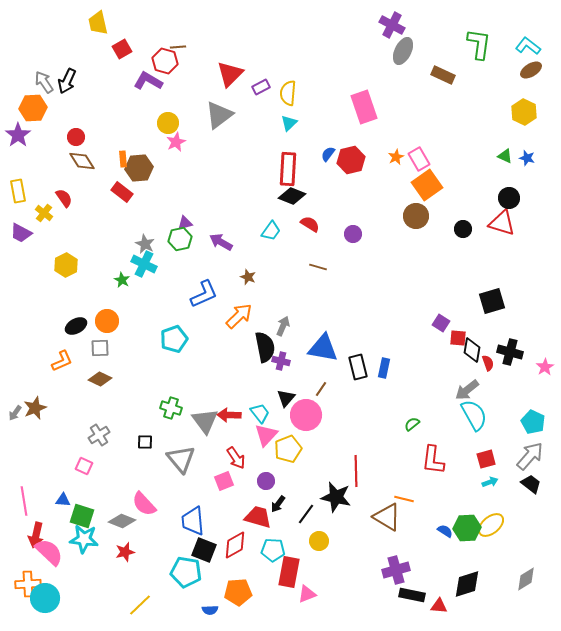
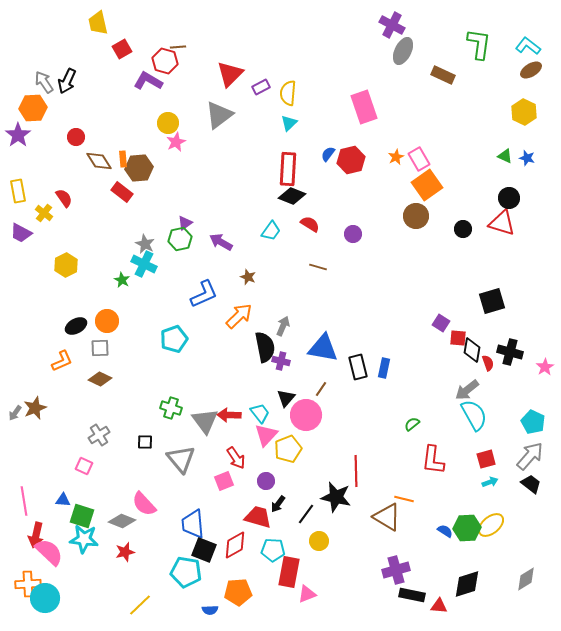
brown diamond at (82, 161): moved 17 px right
purple triangle at (185, 223): rotated 21 degrees counterclockwise
blue trapezoid at (193, 521): moved 3 px down
